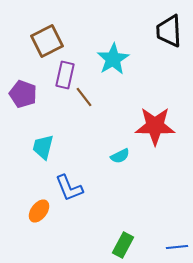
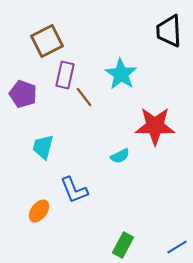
cyan star: moved 8 px right, 15 px down; rotated 8 degrees counterclockwise
blue L-shape: moved 5 px right, 2 px down
blue line: rotated 25 degrees counterclockwise
